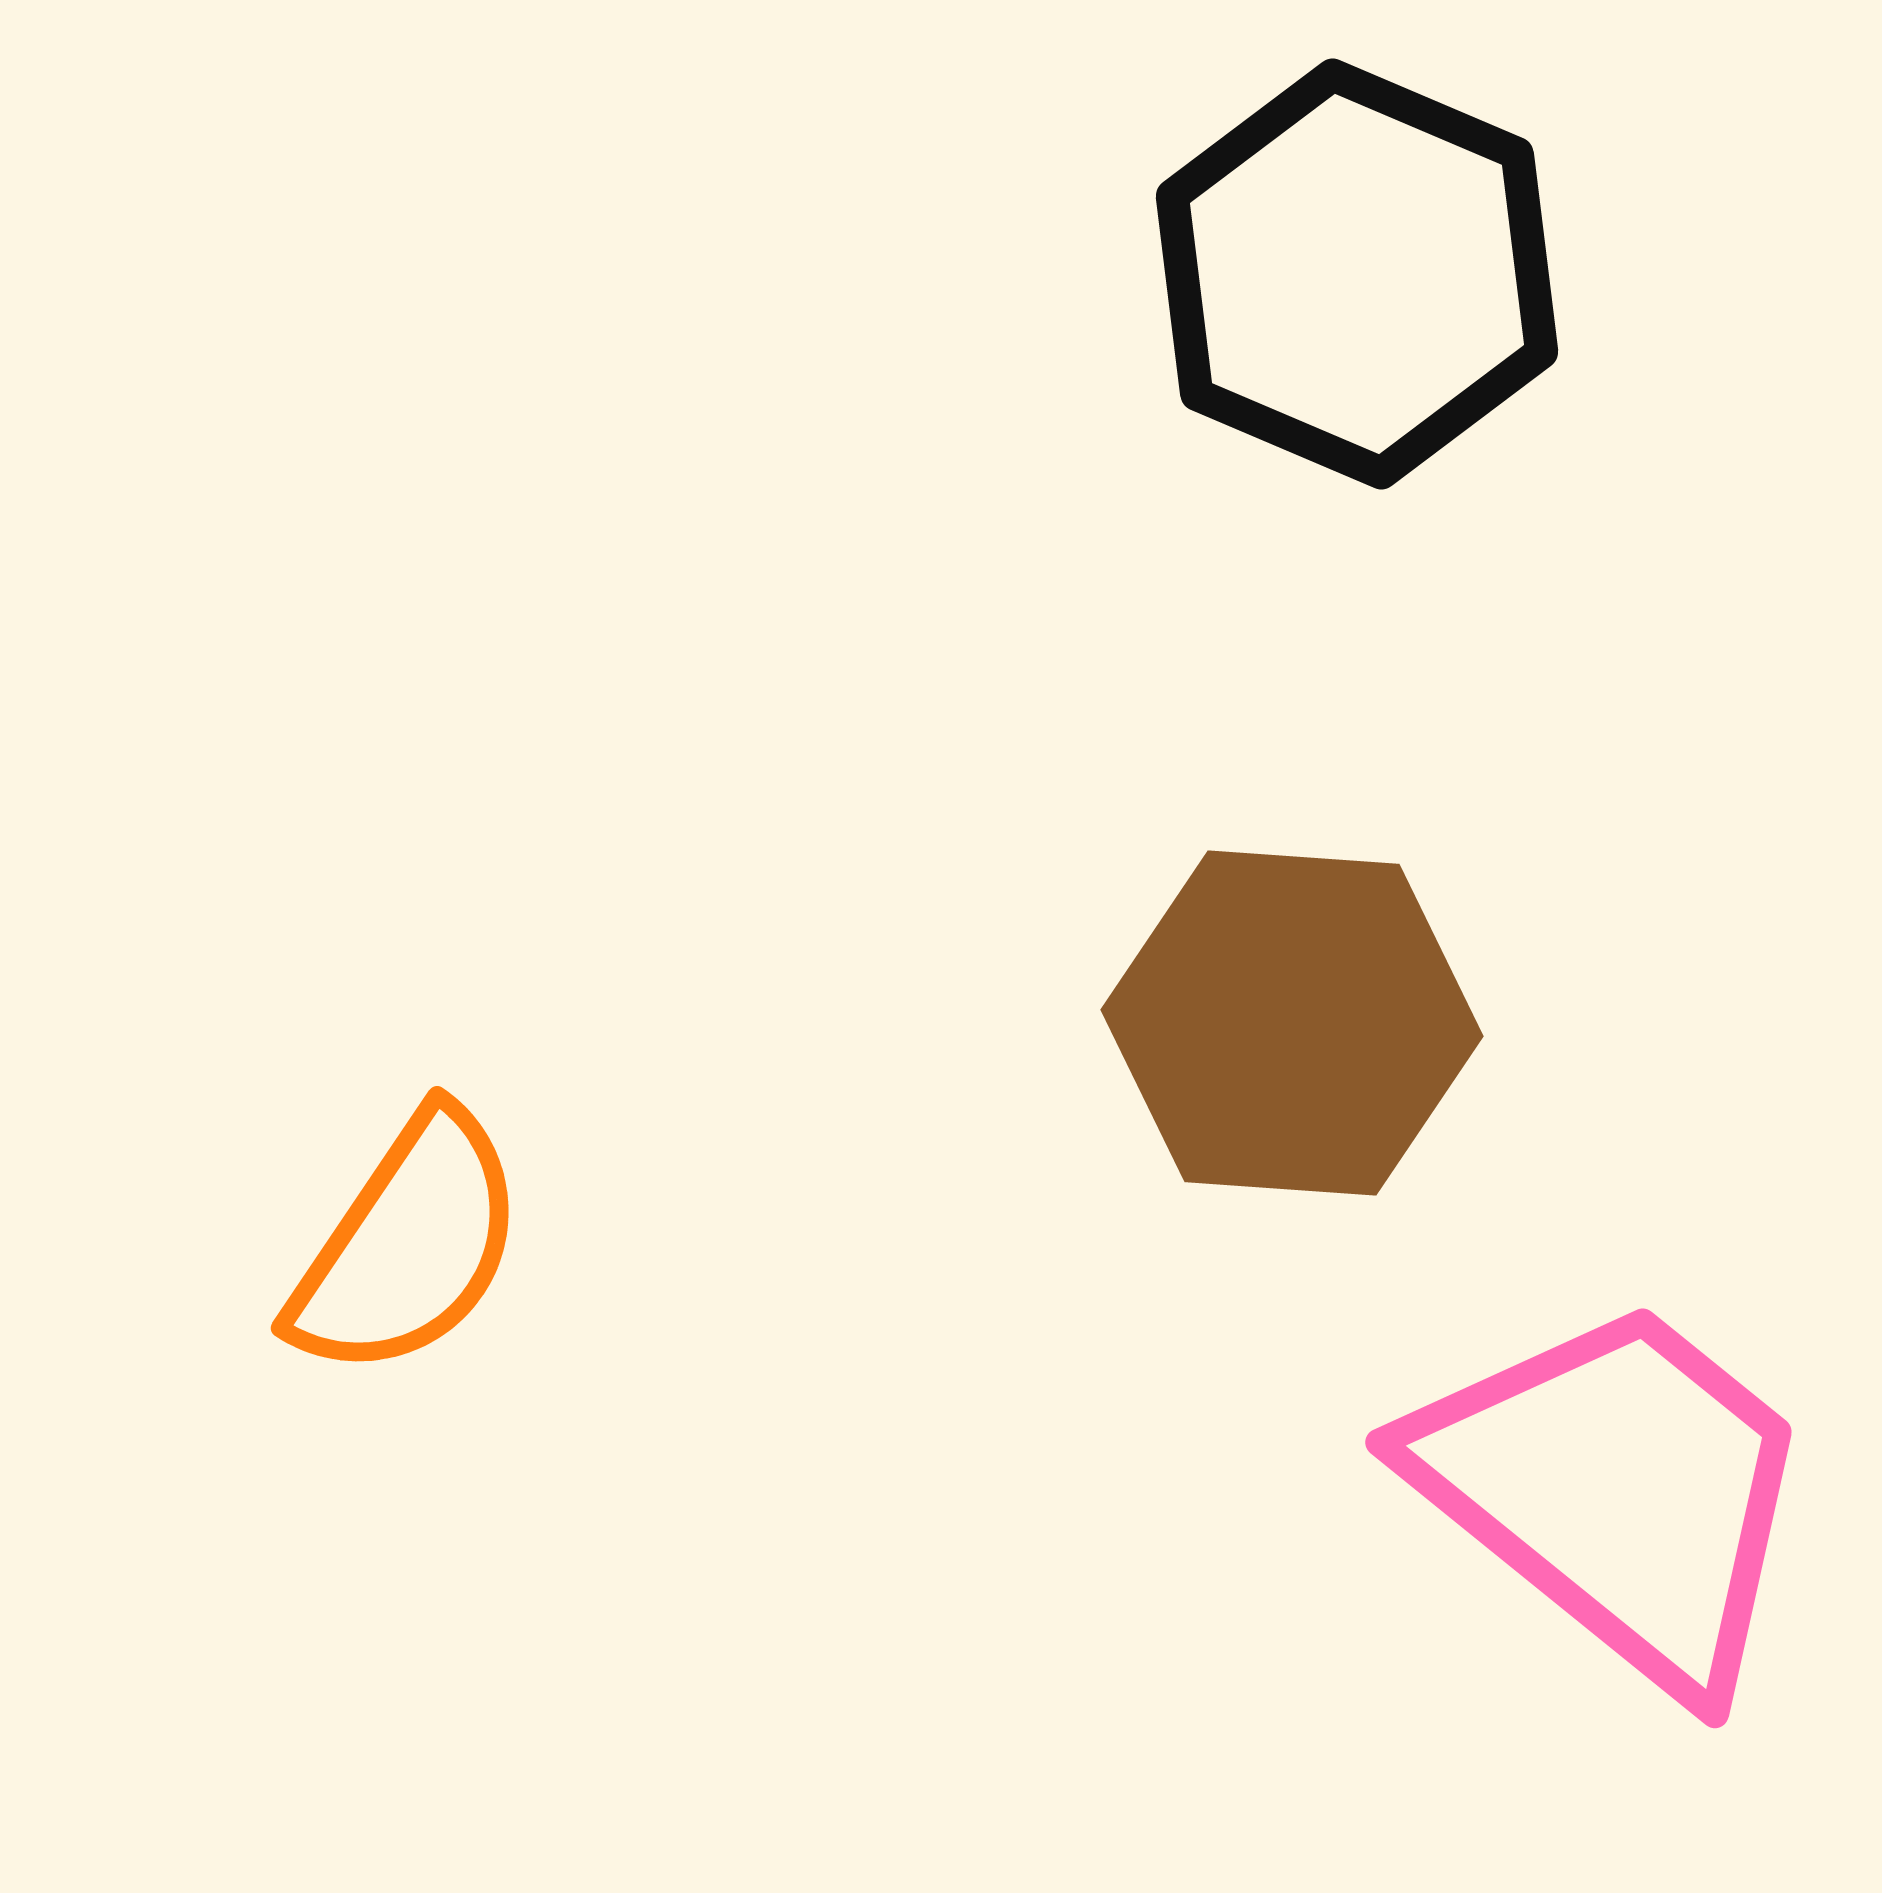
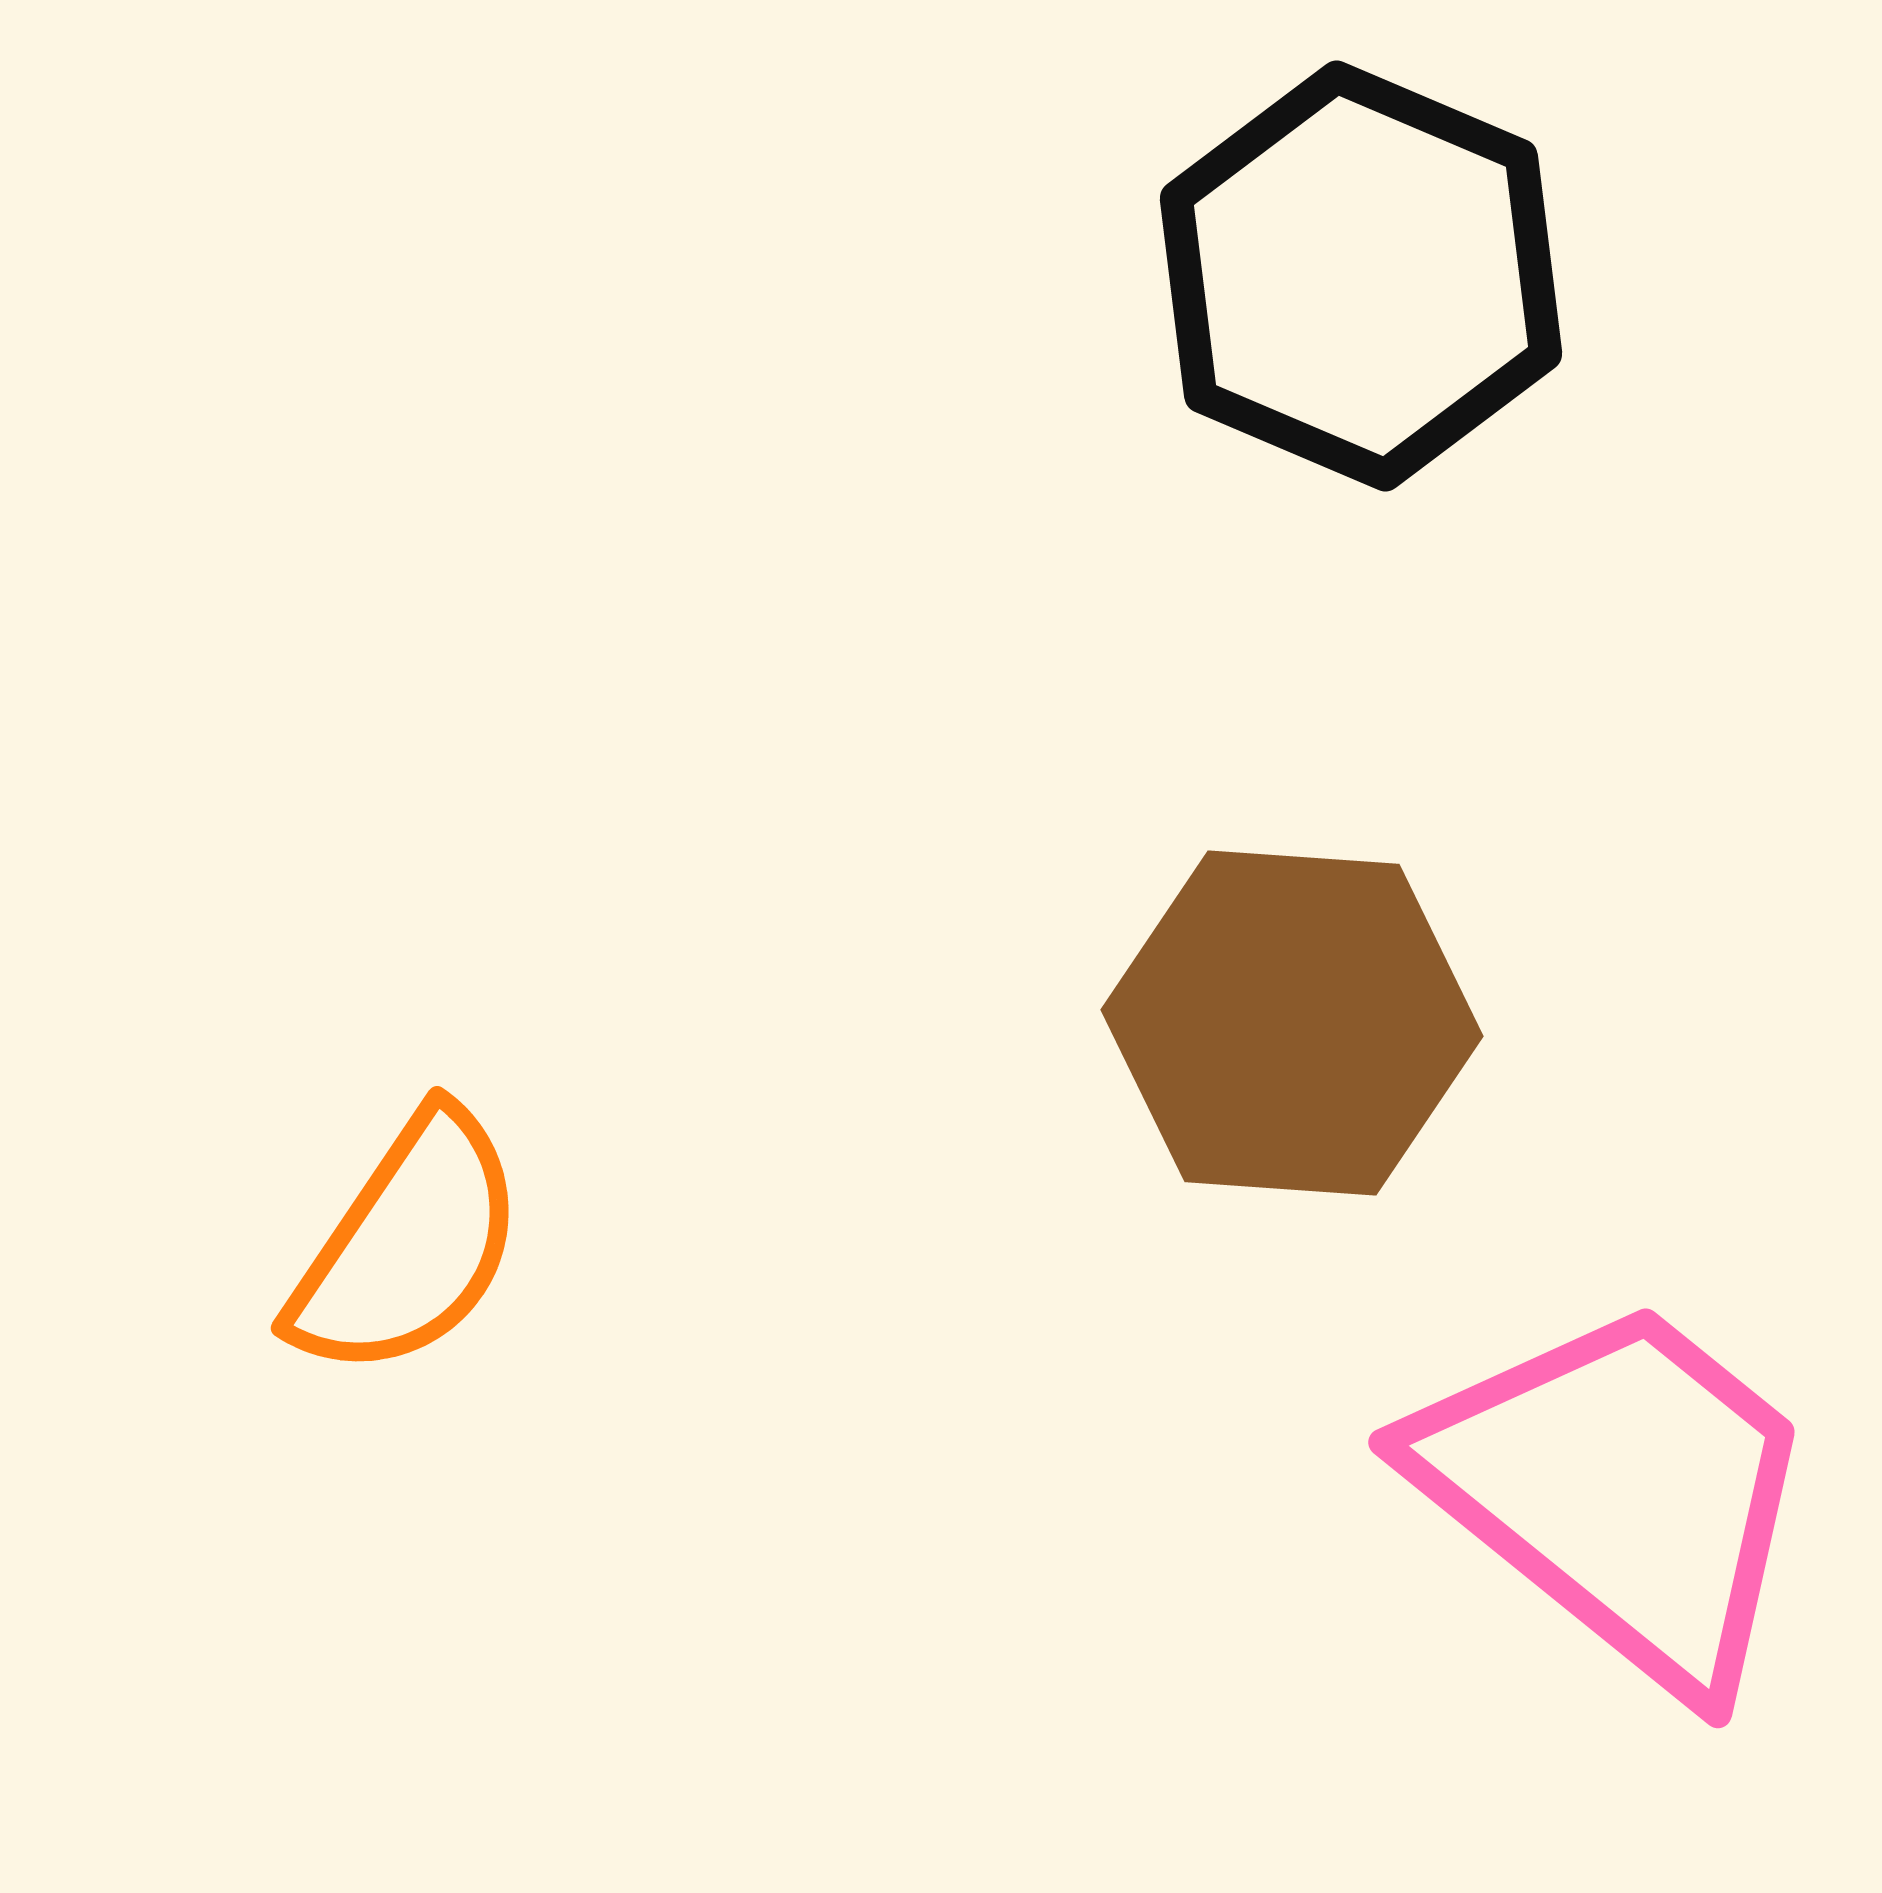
black hexagon: moved 4 px right, 2 px down
pink trapezoid: moved 3 px right
